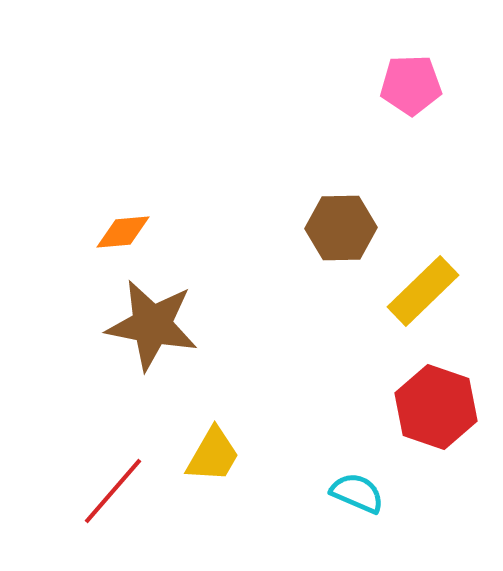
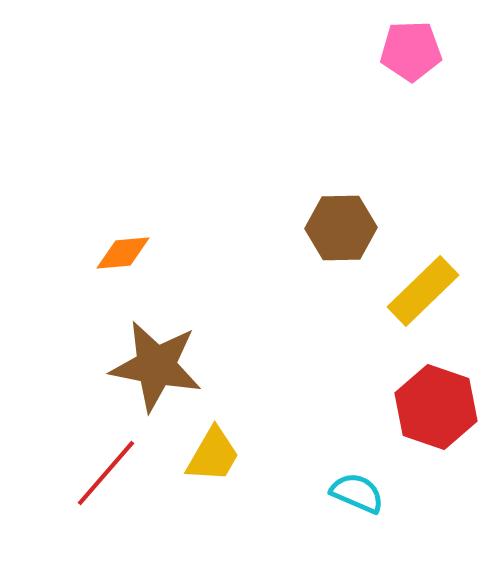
pink pentagon: moved 34 px up
orange diamond: moved 21 px down
brown star: moved 4 px right, 41 px down
red line: moved 7 px left, 18 px up
